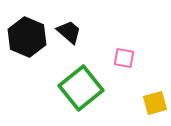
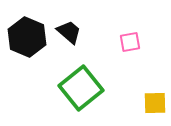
pink square: moved 6 px right, 16 px up; rotated 20 degrees counterclockwise
yellow square: rotated 15 degrees clockwise
